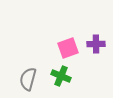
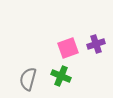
purple cross: rotated 18 degrees counterclockwise
